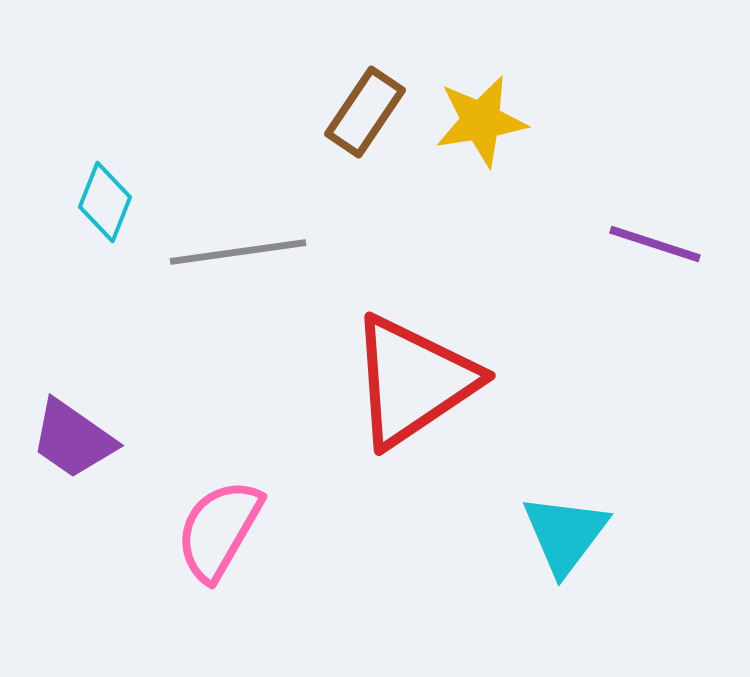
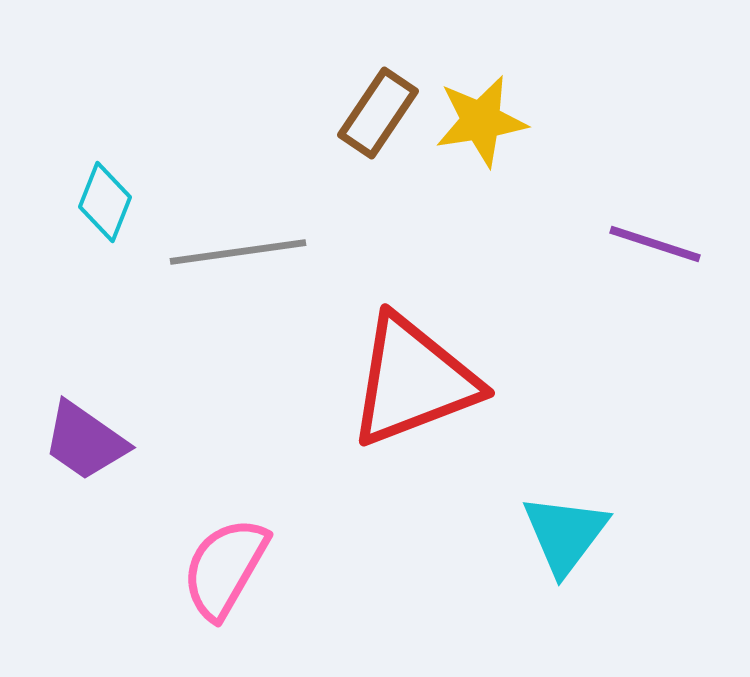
brown rectangle: moved 13 px right, 1 px down
red triangle: rotated 13 degrees clockwise
purple trapezoid: moved 12 px right, 2 px down
pink semicircle: moved 6 px right, 38 px down
